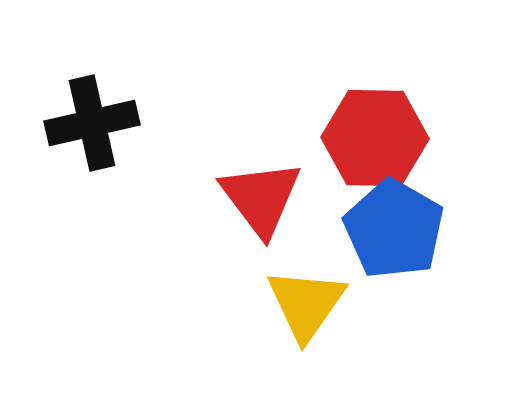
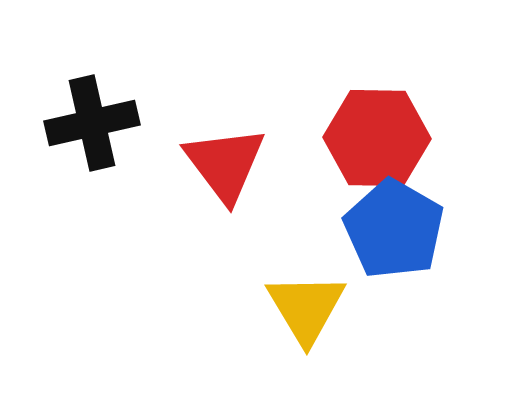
red hexagon: moved 2 px right
red triangle: moved 36 px left, 34 px up
yellow triangle: moved 4 px down; rotated 6 degrees counterclockwise
